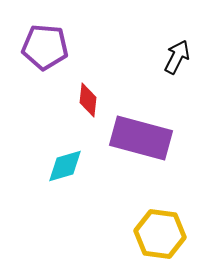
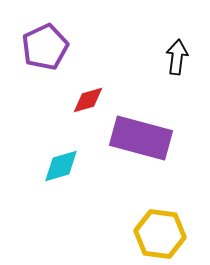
purple pentagon: rotated 30 degrees counterclockwise
black arrow: rotated 20 degrees counterclockwise
red diamond: rotated 68 degrees clockwise
cyan diamond: moved 4 px left
